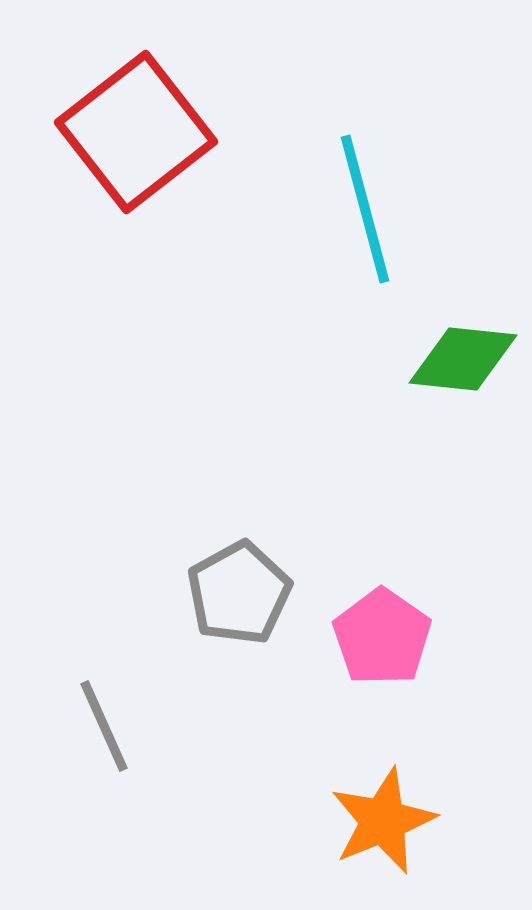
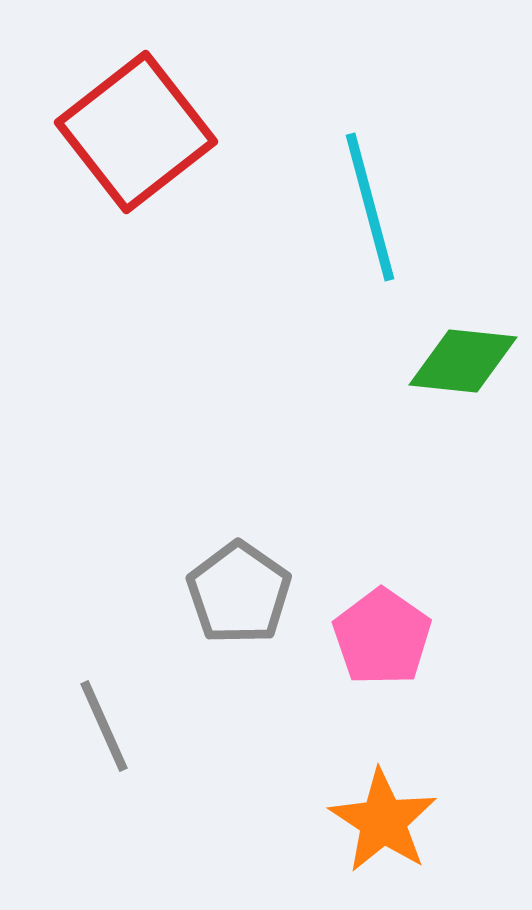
cyan line: moved 5 px right, 2 px up
green diamond: moved 2 px down
gray pentagon: rotated 8 degrees counterclockwise
orange star: rotated 17 degrees counterclockwise
